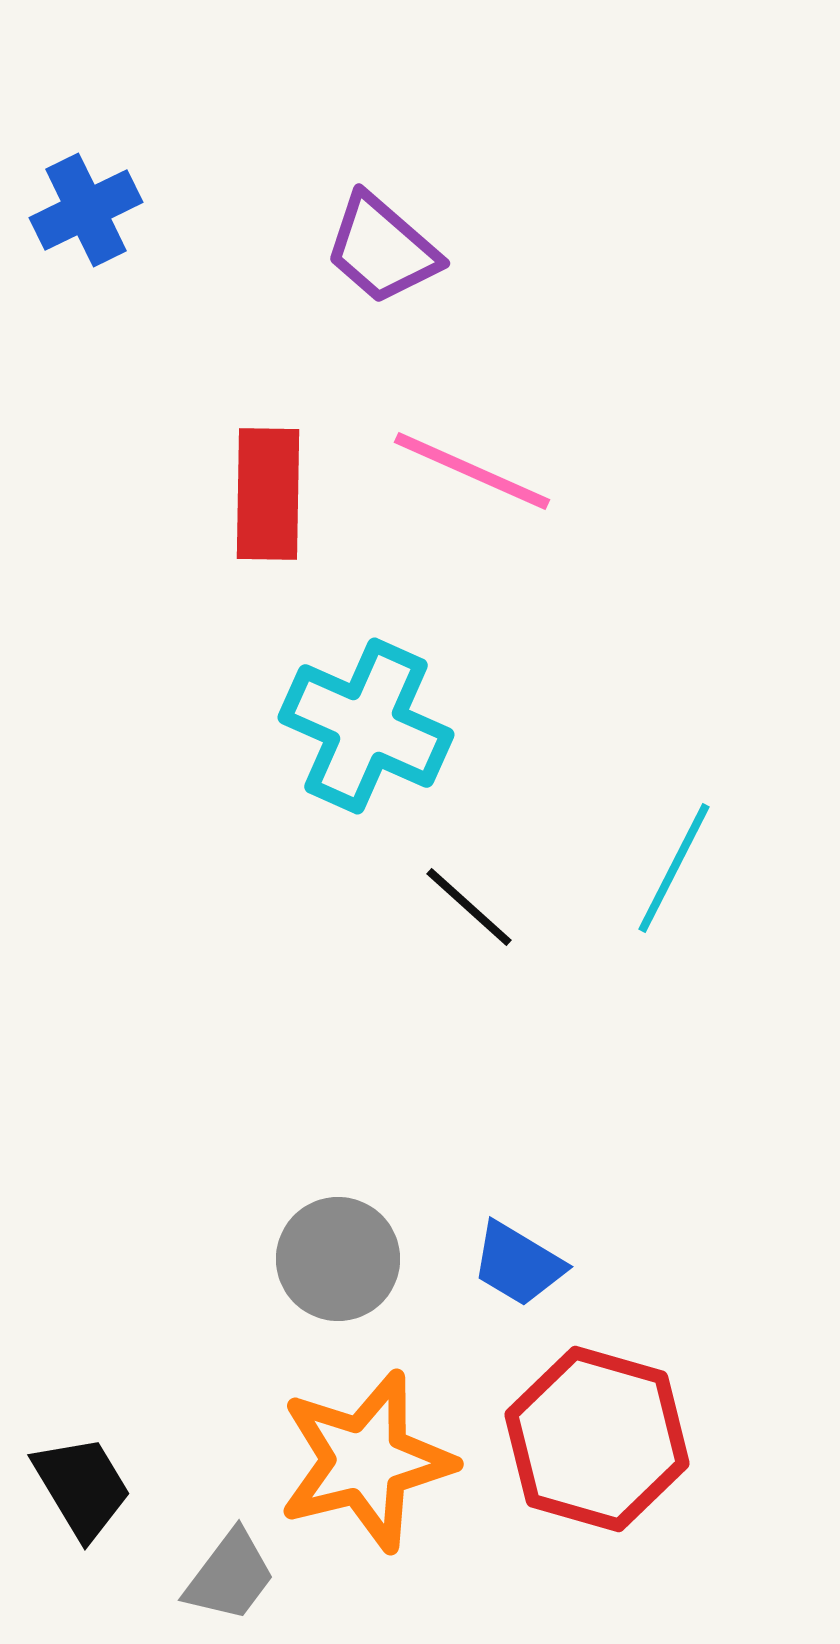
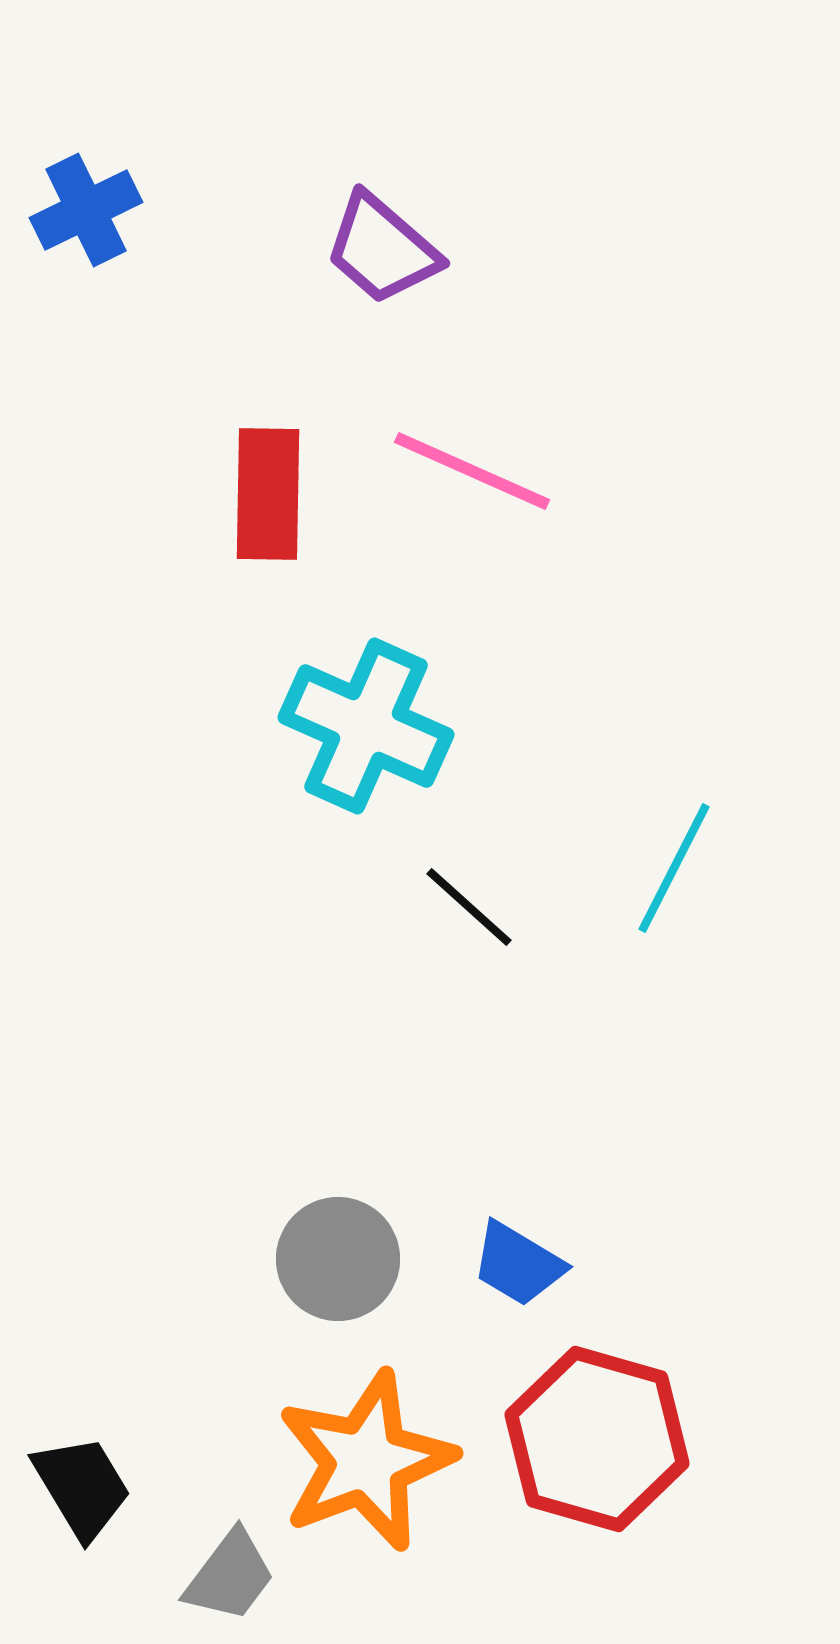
orange star: rotated 7 degrees counterclockwise
